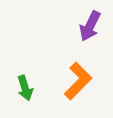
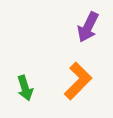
purple arrow: moved 2 px left, 1 px down
